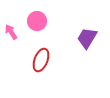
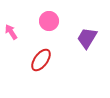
pink circle: moved 12 px right
red ellipse: rotated 15 degrees clockwise
